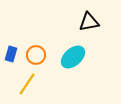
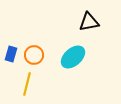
orange circle: moved 2 px left
yellow line: rotated 20 degrees counterclockwise
